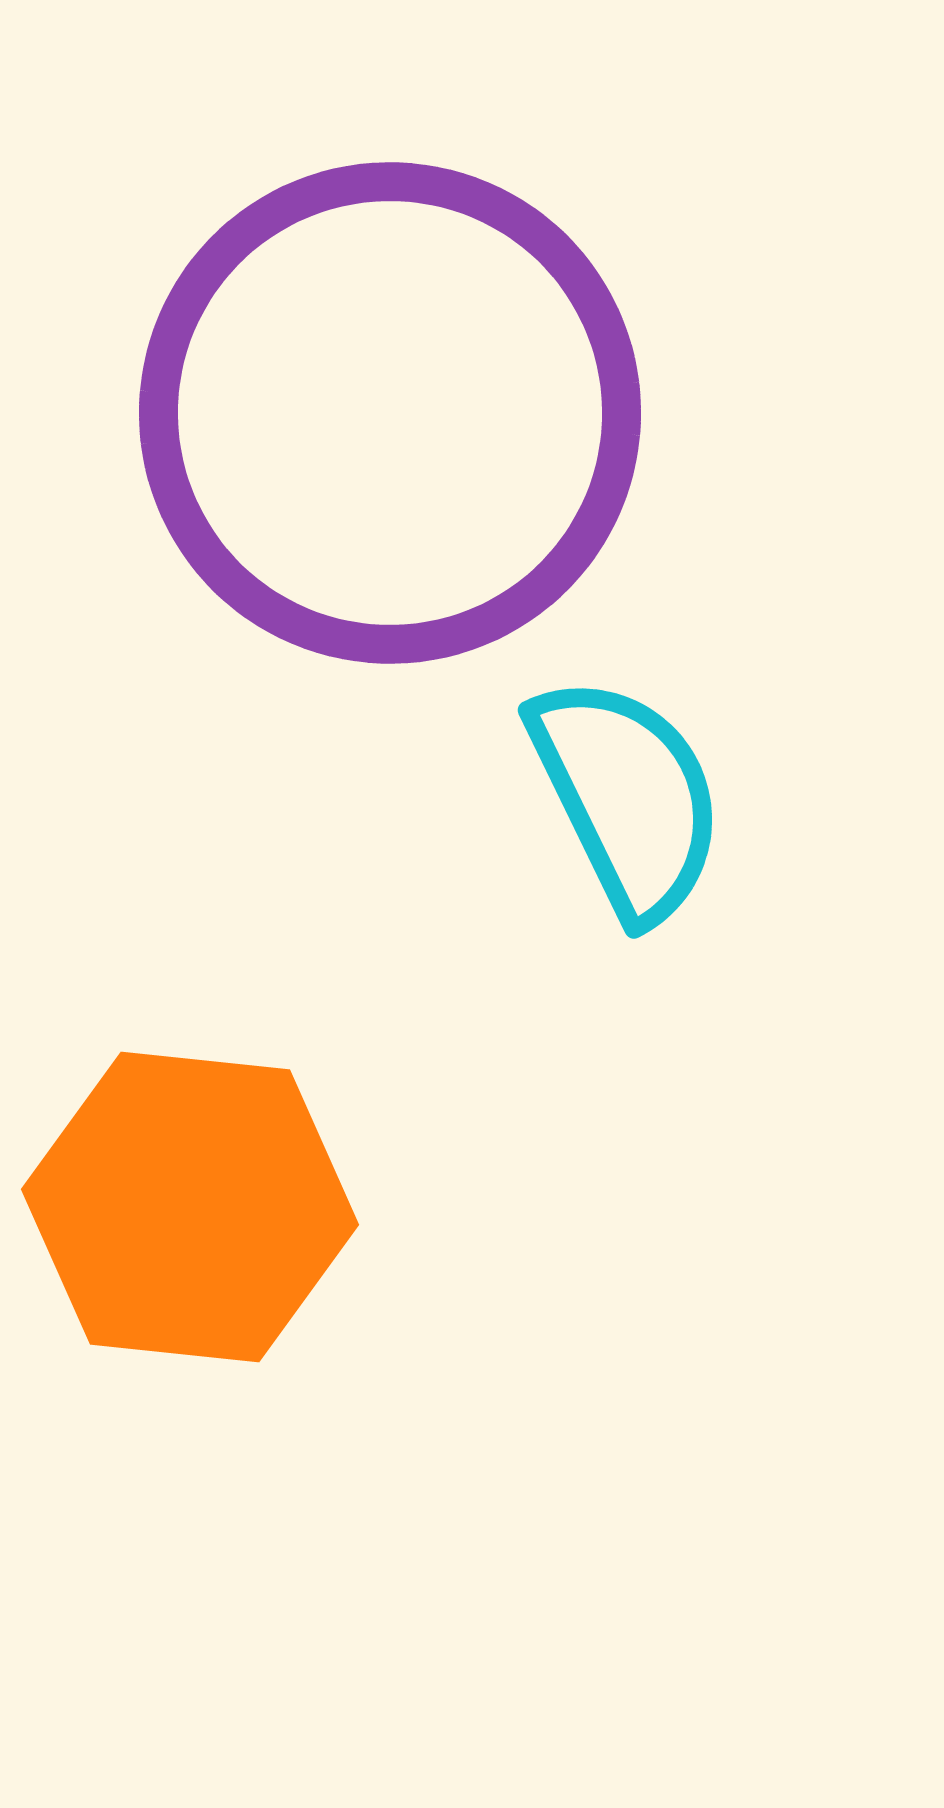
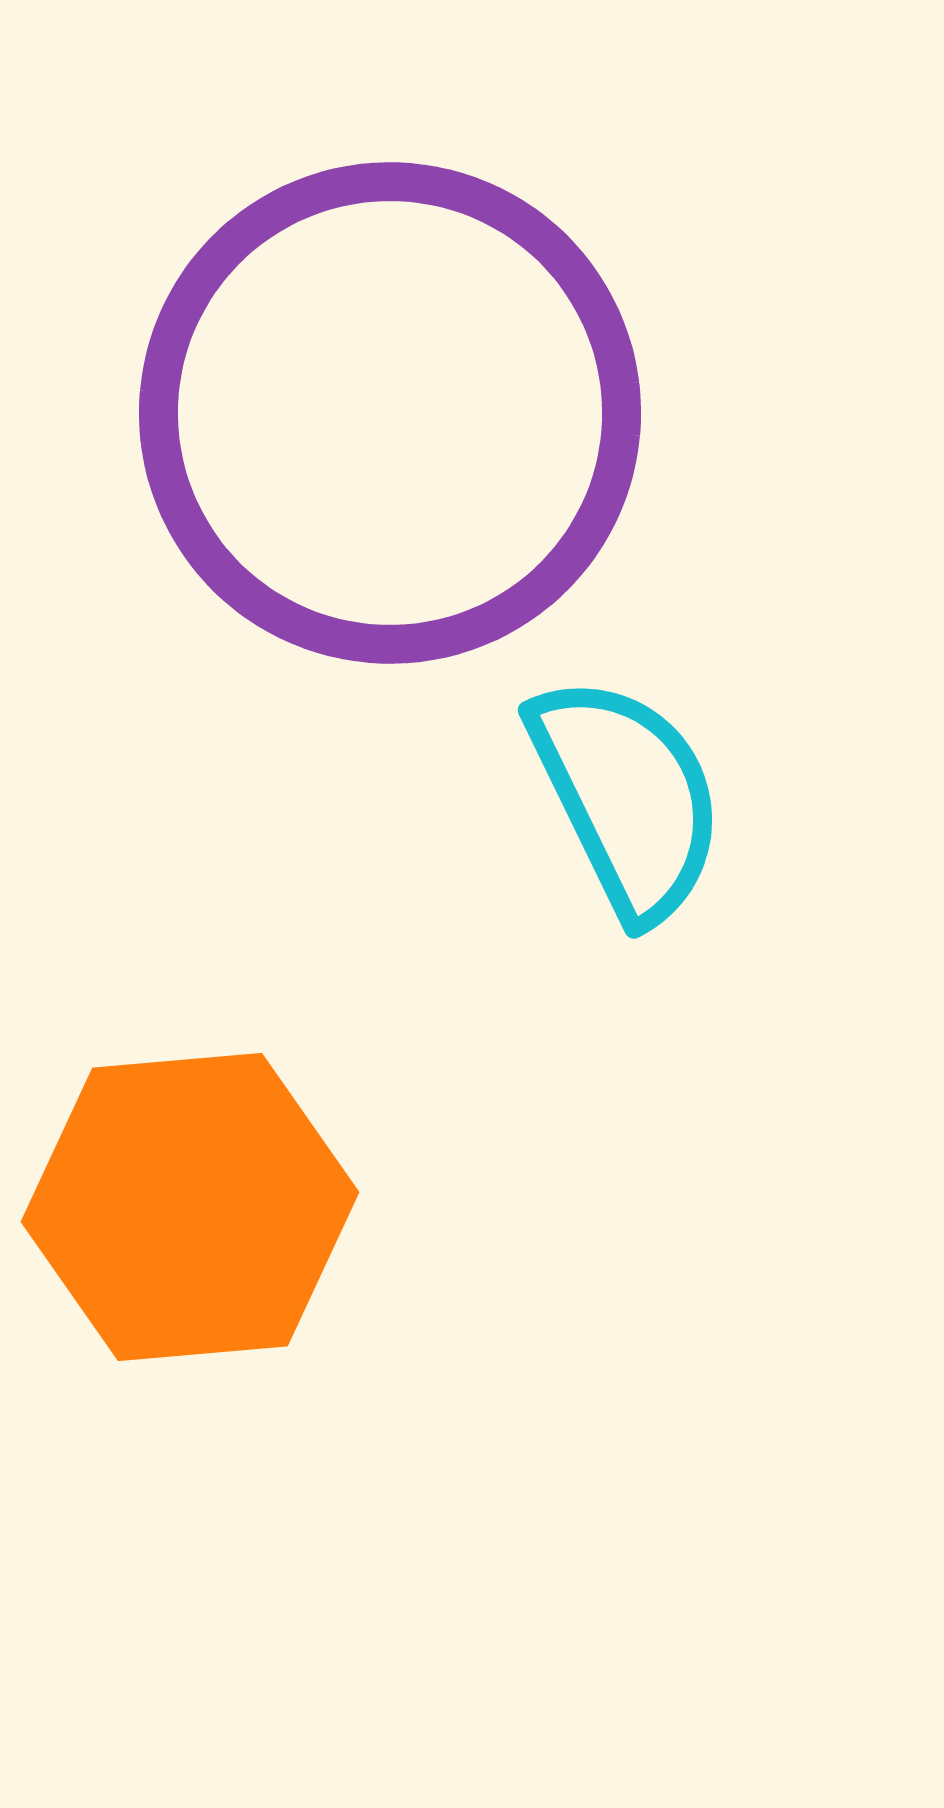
orange hexagon: rotated 11 degrees counterclockwise
